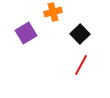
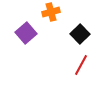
orange cross: moved 2 px left
purple square: rotated 10 degrees counterclockwise
